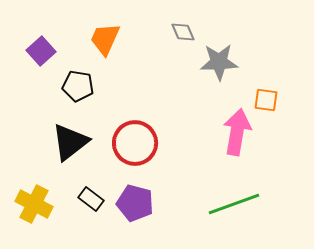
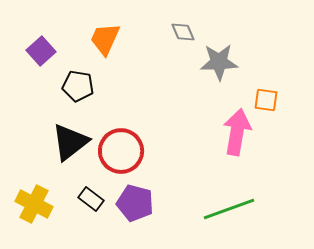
red circle: moved 14 px left, 8 px down
green line: moved 5 px left, 5 px down
